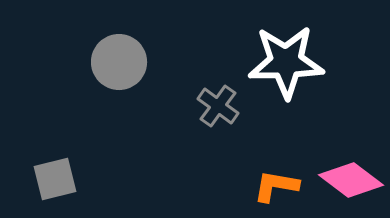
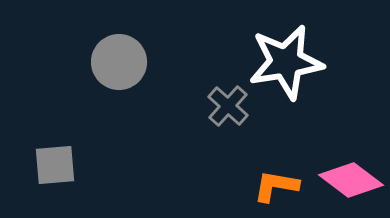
white star: rotated 8 degrees counterclockwise
gray cross: moved 10 px right; rotated 6 degrees clockwise
gray square: moved 14 px up; rotated 9 degrees clockwise
